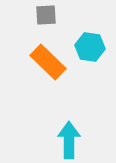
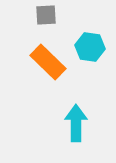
cyan arrow: moved 7 px right, 17 px up
